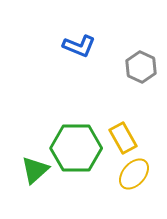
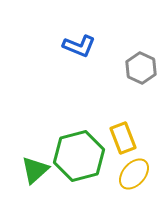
gray hexagon: moved 1 px down
yellow rectangle: rotated 8 degrees clockwise
green hexagon: moved 3 px right, 8 px down; rotated 15 degrees counterclockwise
